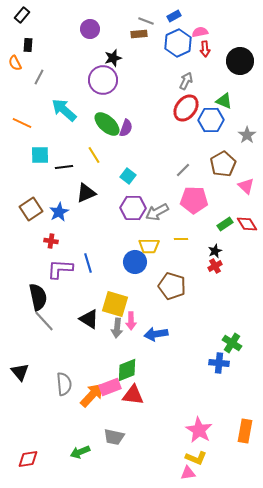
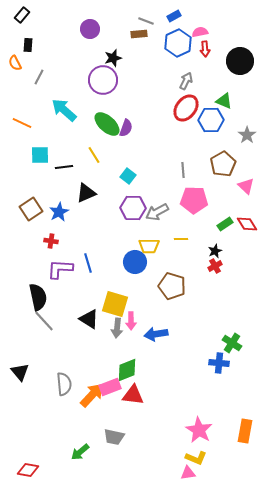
gray line at (183, 170): rotated 49 degrees counterclockwise
green arrow at (80, 452): rotated 18 degrees counterclockwise
red diamond at (28, 459): moved 11 px down; rotated 20 degrees clockwise
